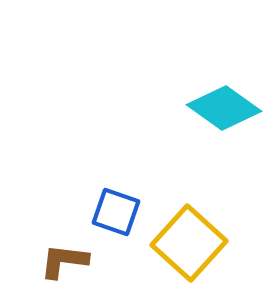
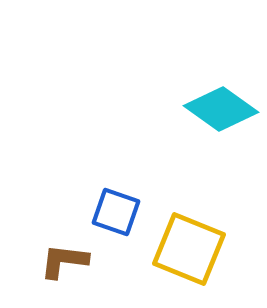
cyan diamond: moved 3 px left, 1 px down
yellow square: moved 6 px down; rotated 20 degrees counterclockwise
